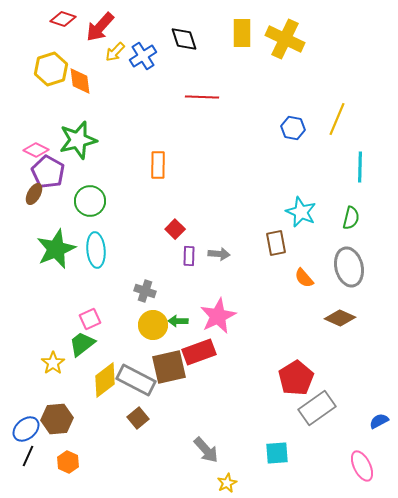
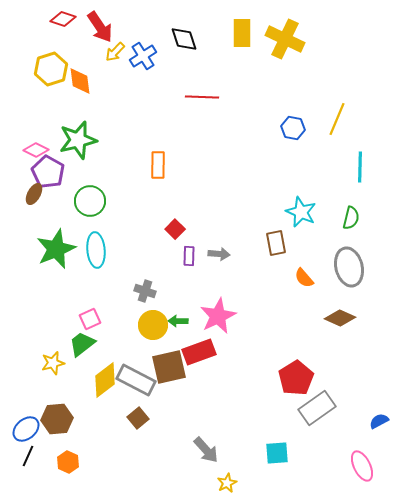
red arrow at (100, 27): rotated 76 degrees counterclockwise
yellow star at (53, 363): rotated 20 degrees clockwise
